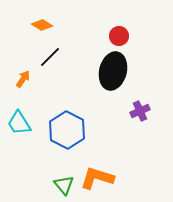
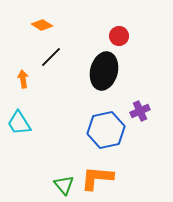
black line: moved 1 px right
black ellipse: moved 9 px left
orange arrow: rotated 42 degrees counterclockwise
blue hexagon: moved 39 px right; rotated 21 degrees clockwise
orange L-shape: rotated 12 degrees counterclockwise
